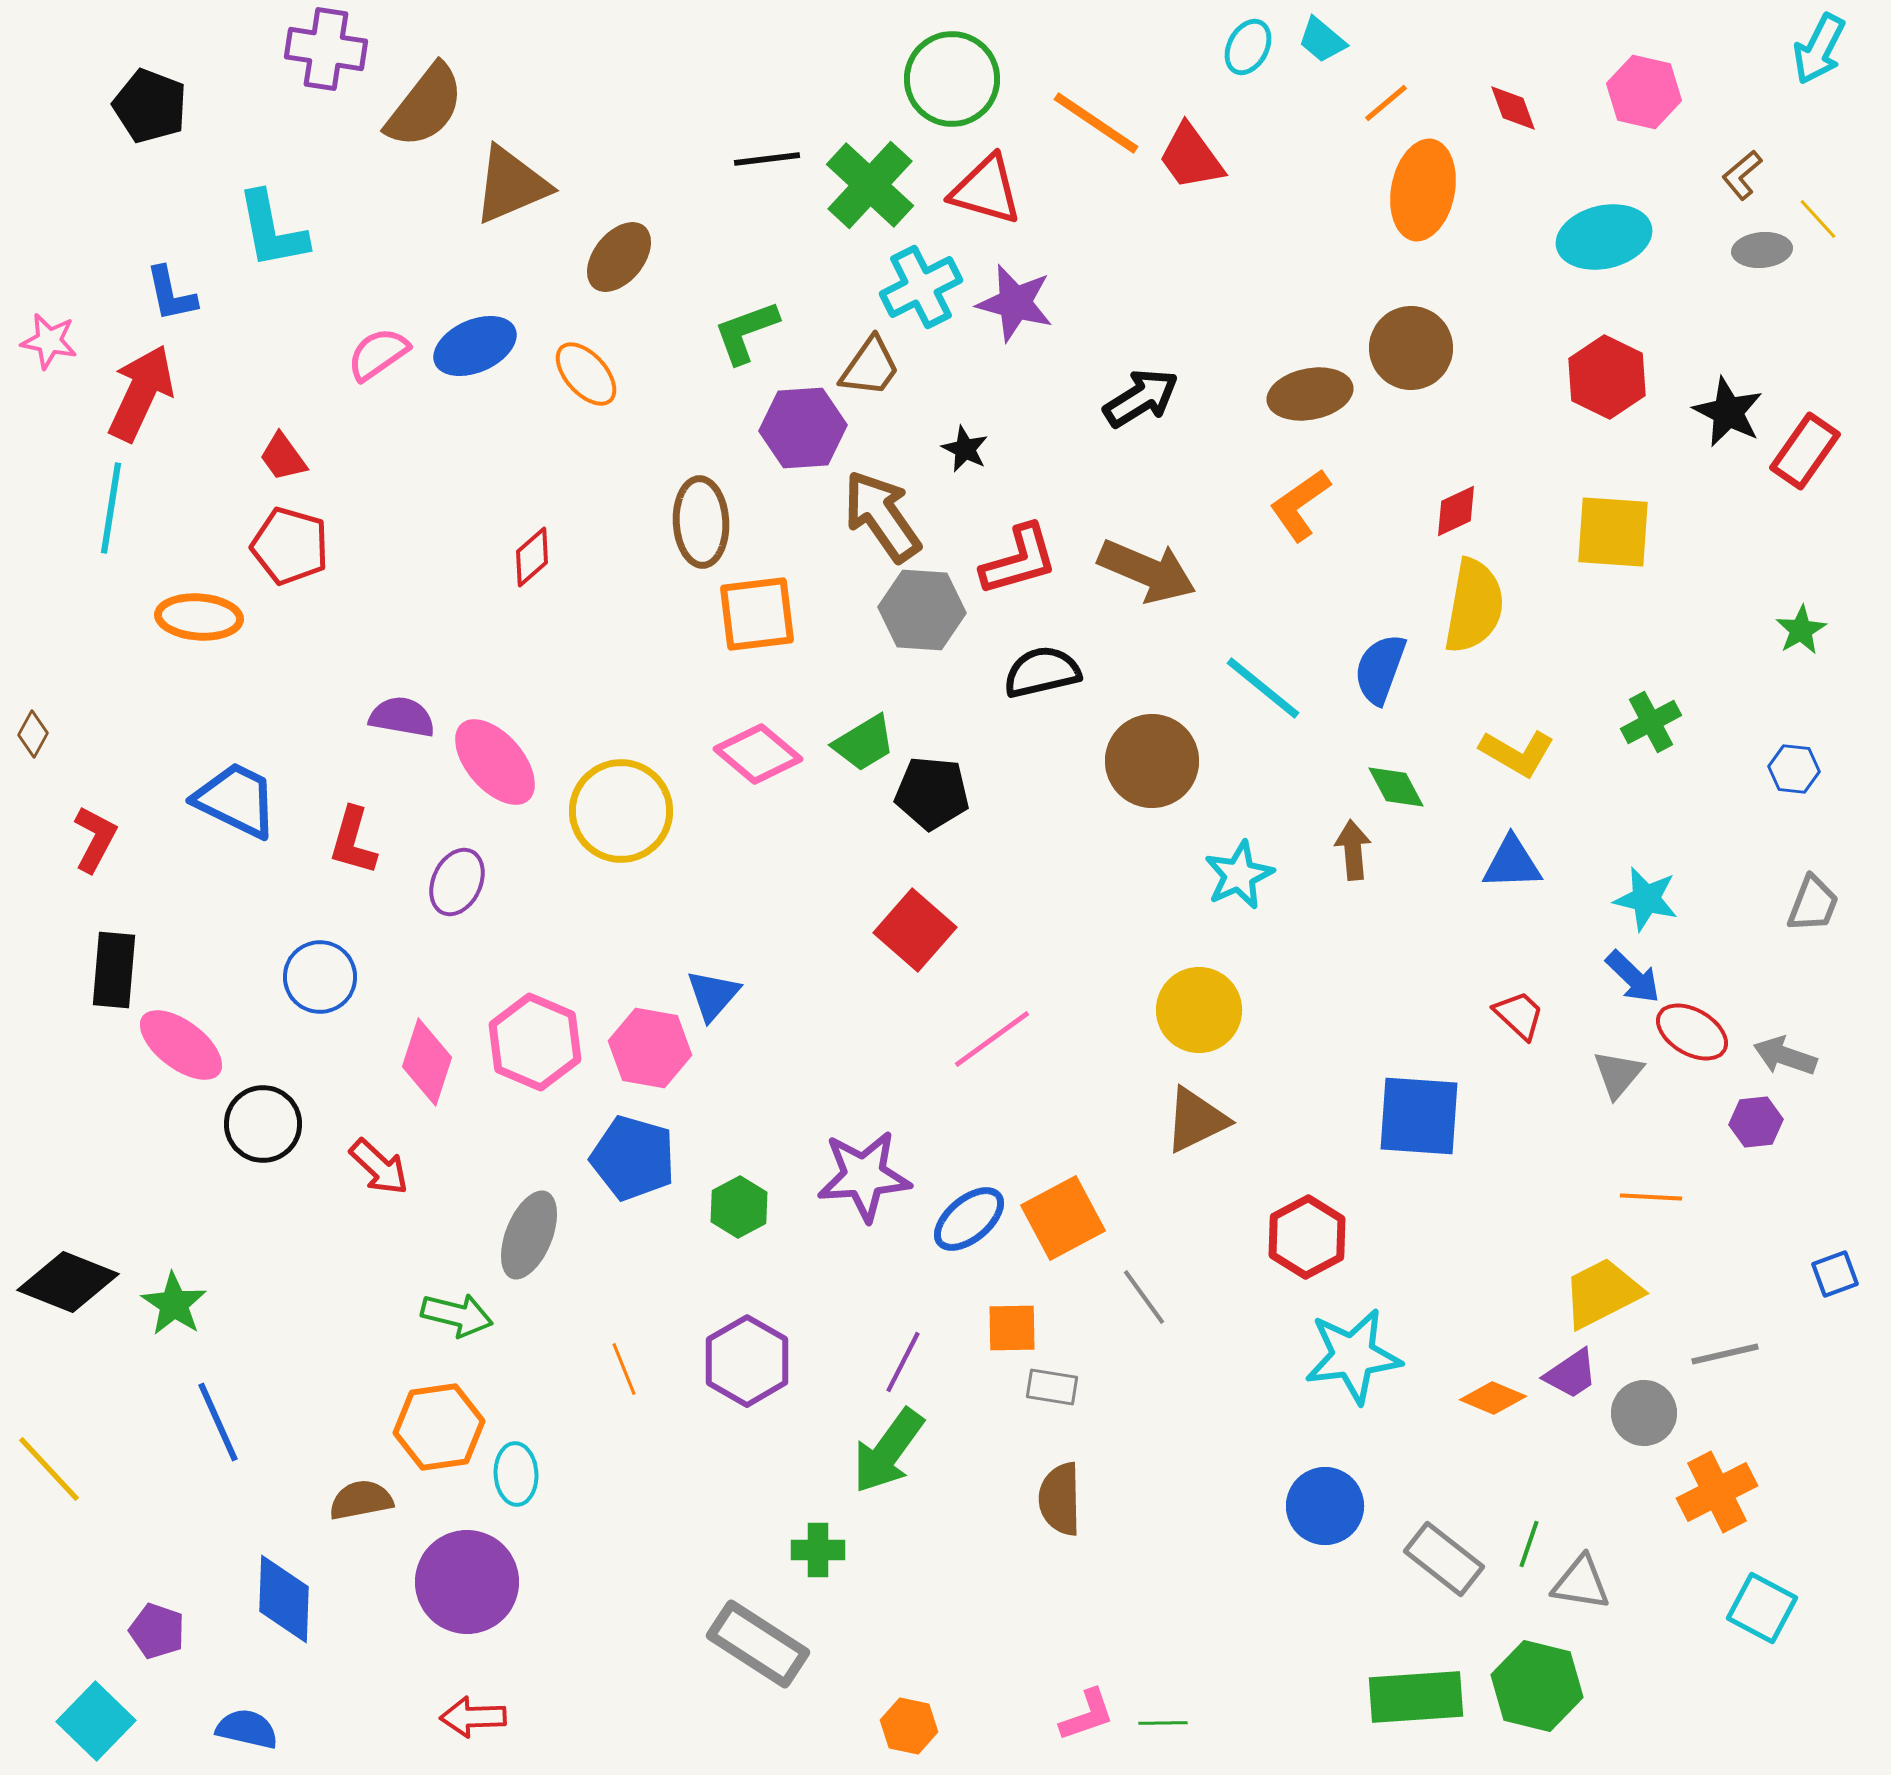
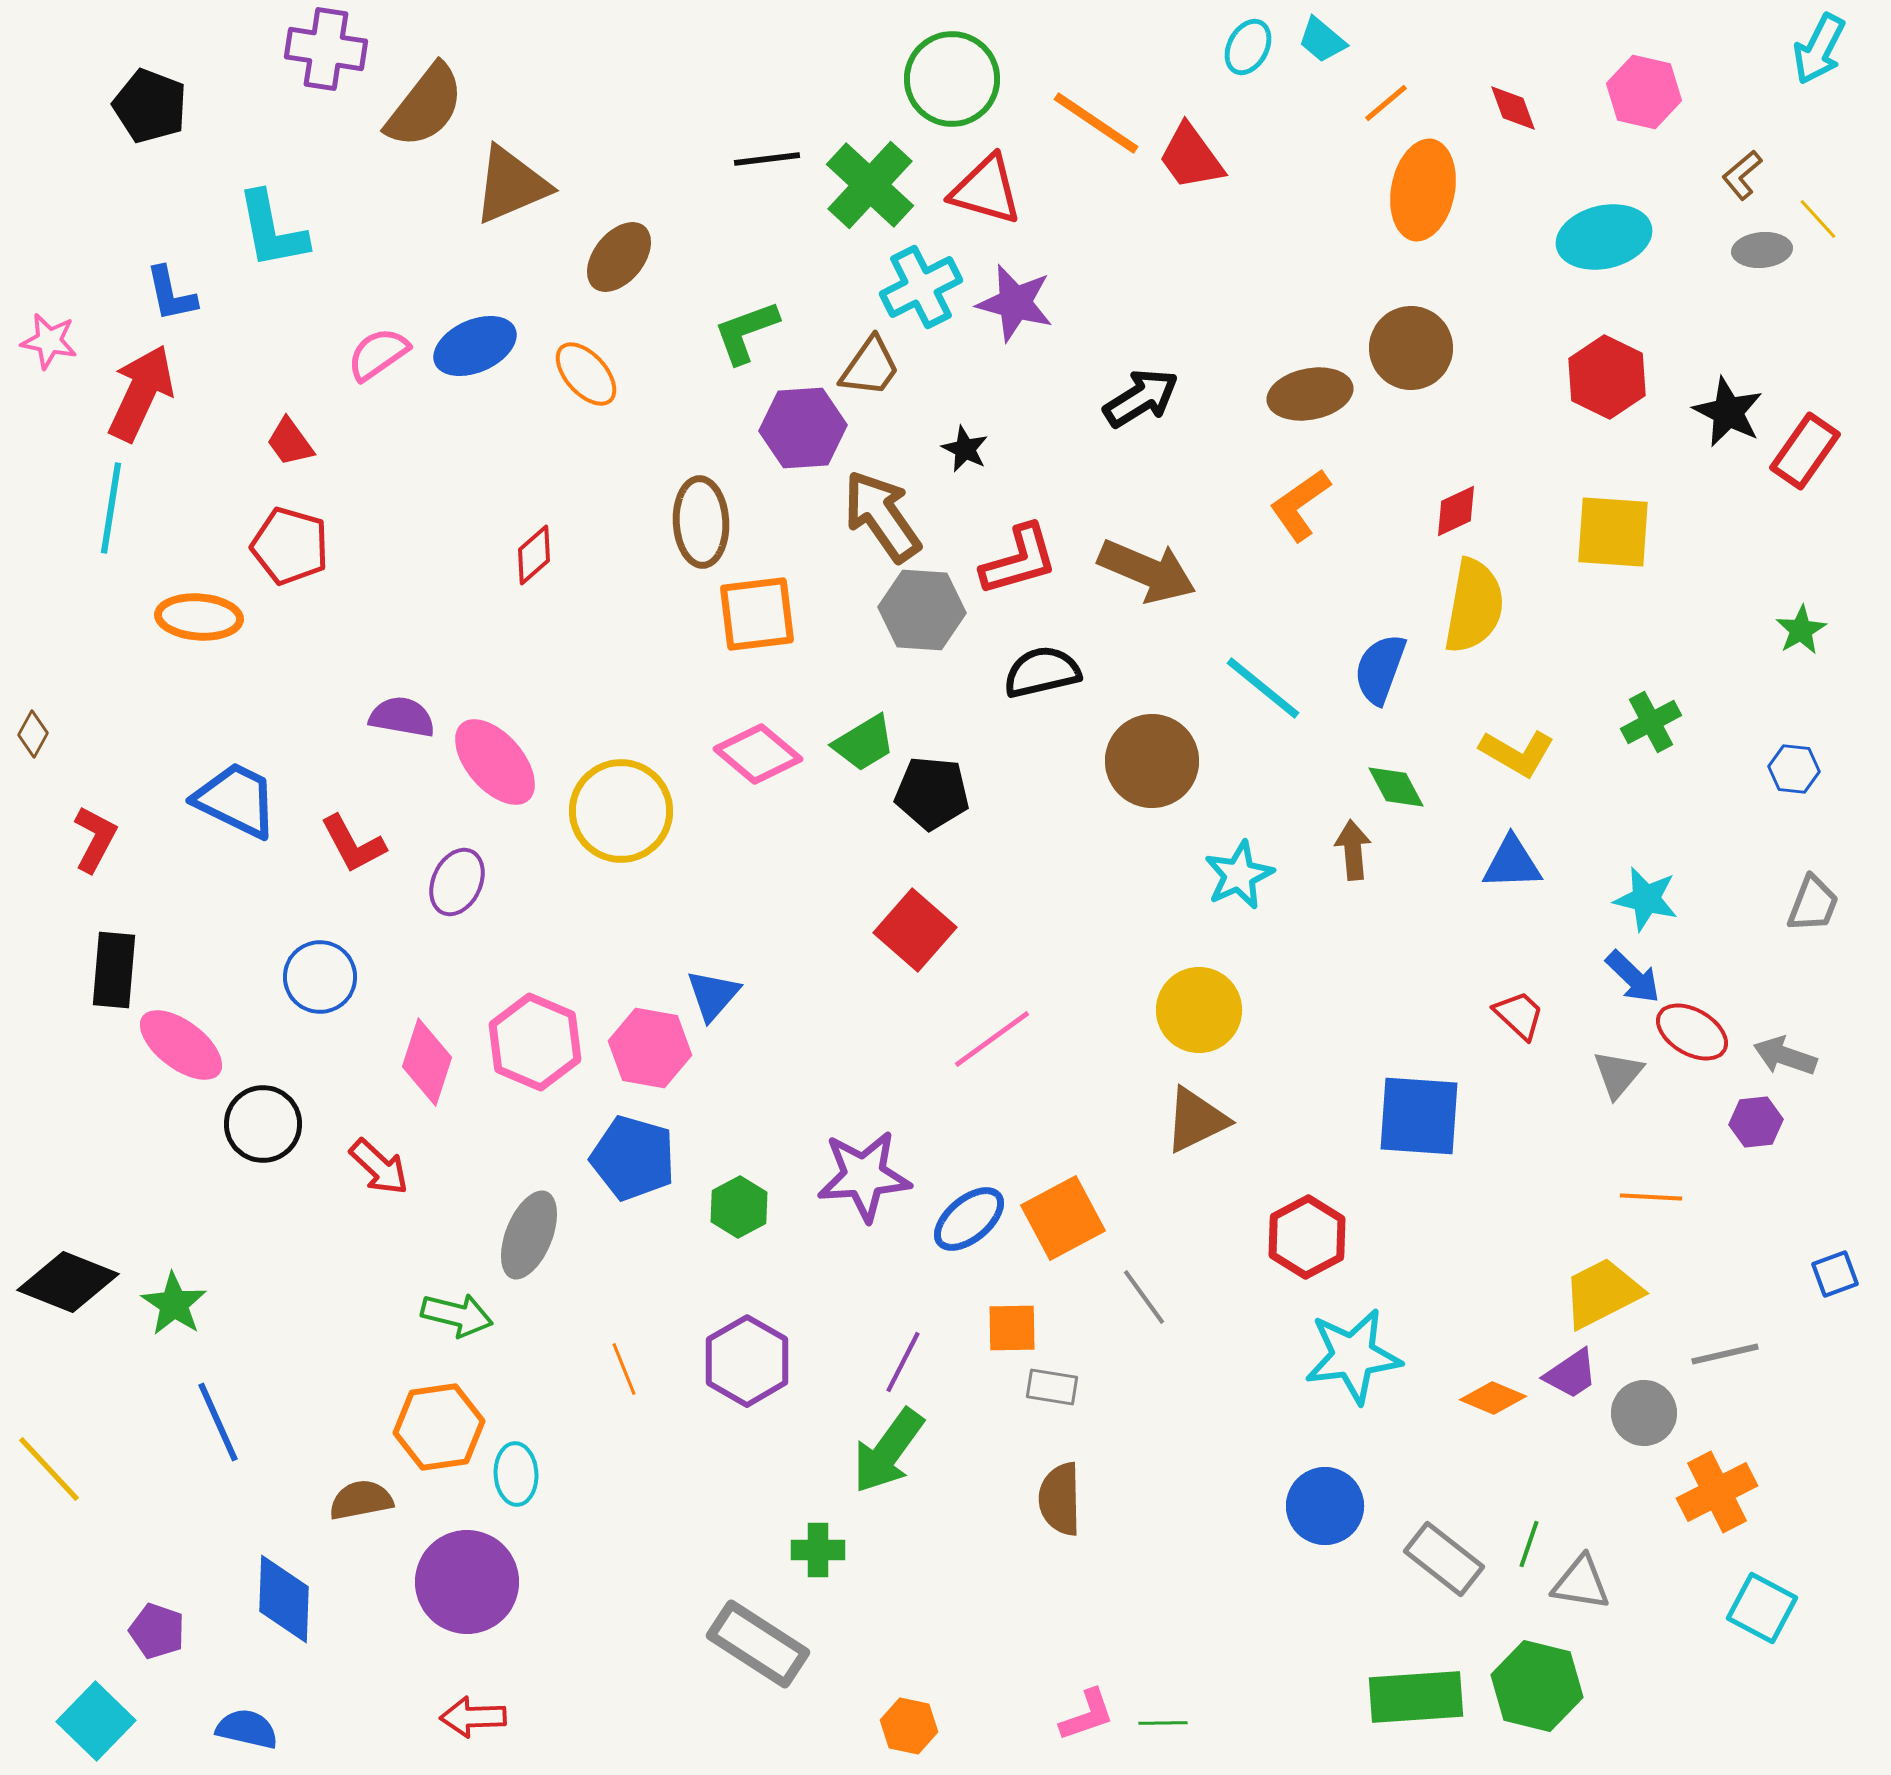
red trapezoid at (283, 457): moved 7 px right, 15 px up
red diamond at (532, 557): moved 2 px right, 2 px up
red L-shape at (353, 841): moved 3 px down; rotated 44 degrees counterclockwise
